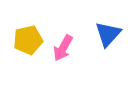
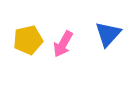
pink arrow: moved 4 px up
